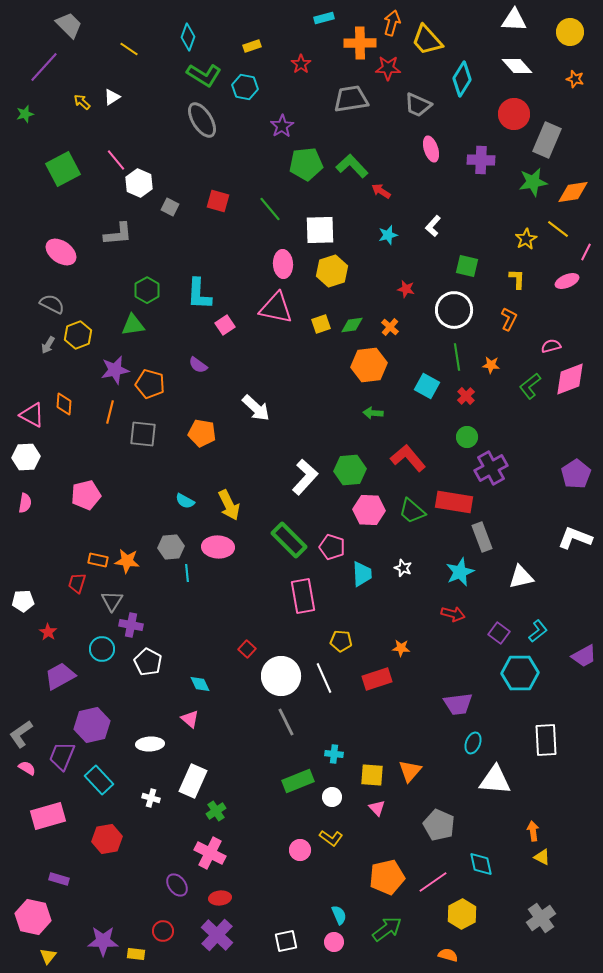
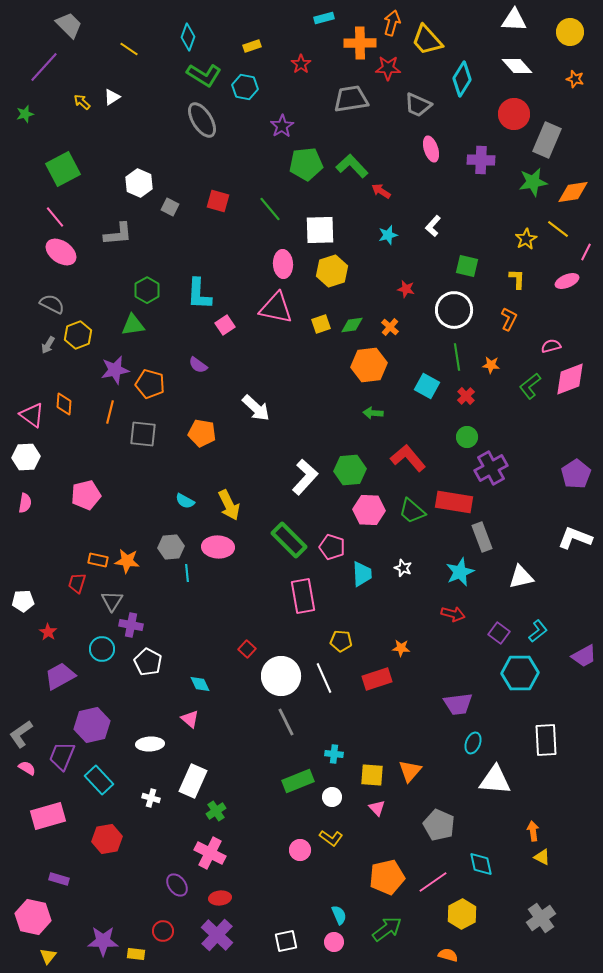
pink line at (116, 160): moved 61 px left, 57 px down
pink triangle at (32, 415): rotated 8 degrees clockwise
